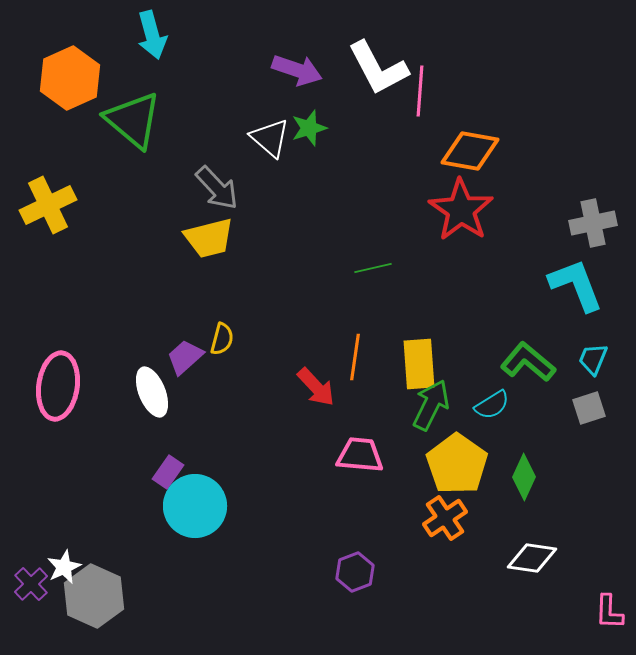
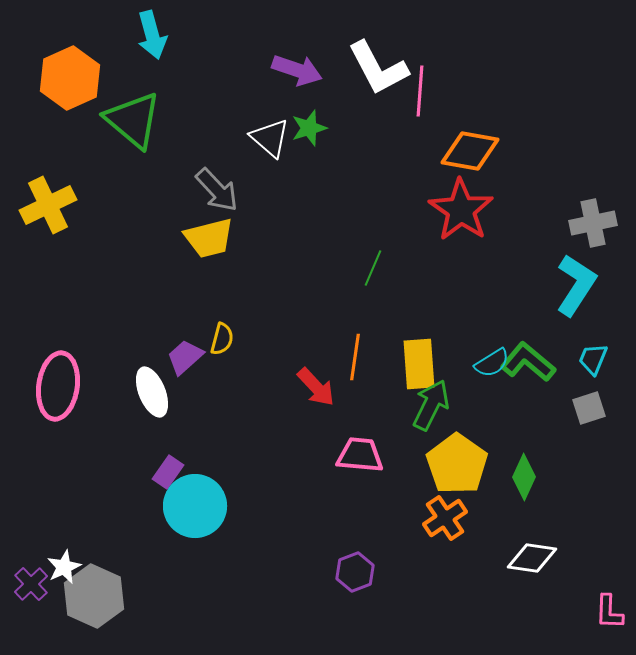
gray arrow: moved 2 px down
green line: rotated 54 degrees counterclockwise
cyan L-shape: rotated 54 degrees clockwise
cyan semicircle: moved 42 px up
